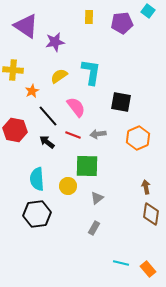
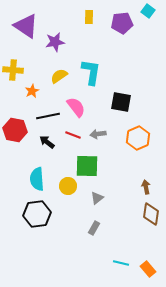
black line: rotated 60 degrees counterclockwise
